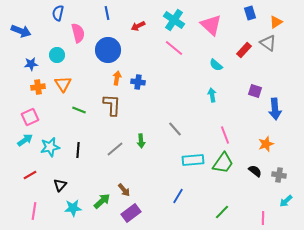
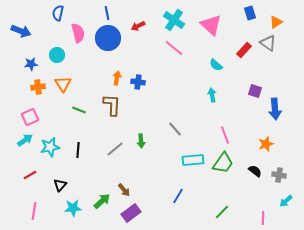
blue circle at (108, 50): moved 12 px up
